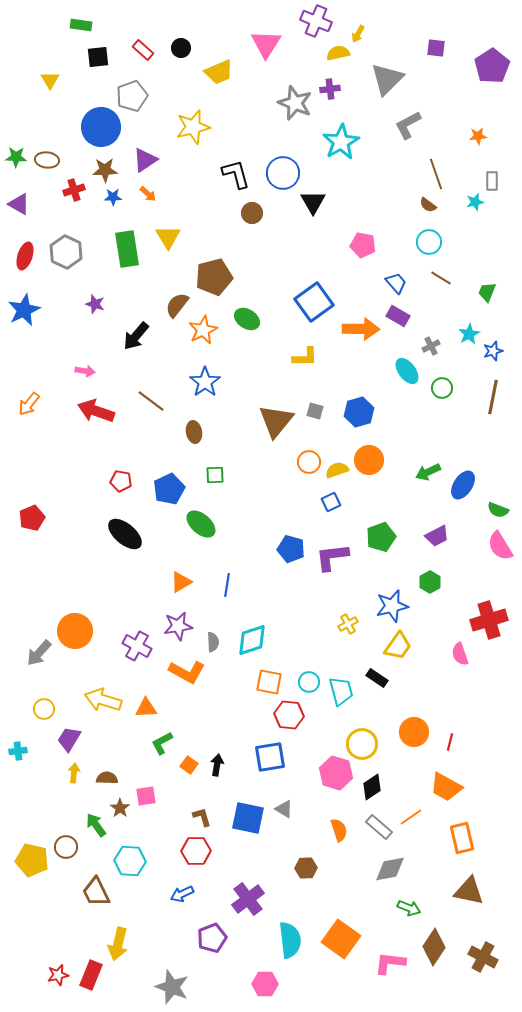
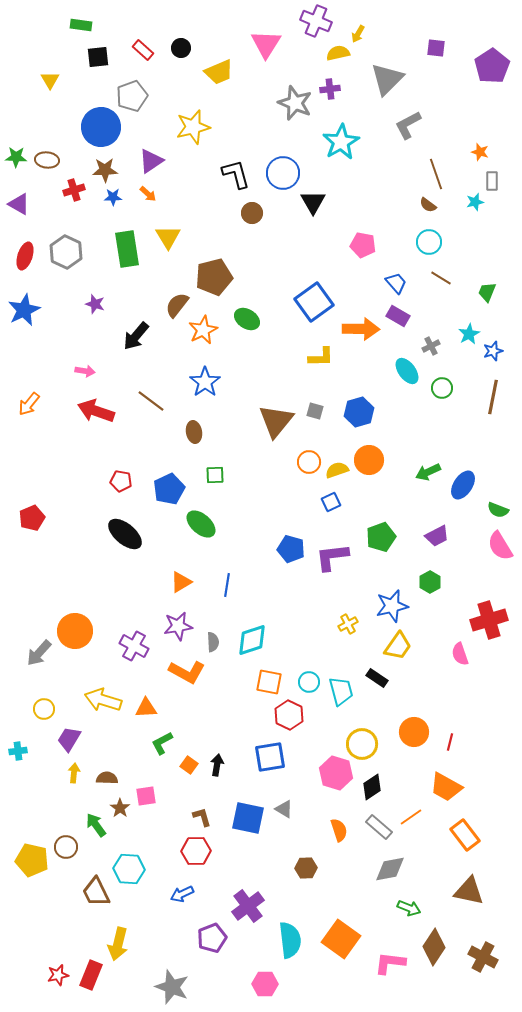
orange star at (478, 136): moved 2 px right, 16 px down; rotated 24 degrees clockwise
purple triangle at (145, 160): moved 6 px right, 1 px down
yellow L-shape at (305, 357): moved 16 px right
purple cross at (137, 646): moved 3 px left
red hexagon at (289, 715): rotated 20 degrees clockwise
orange rectangle at (462, 838): moved 3 px right, 3 px up; rotated 24 degrees counterclockwise
cyan hexagon at (130, 861): moved 1 px left, 8 px down
purple cross at (248, 899): moved 7 px down
